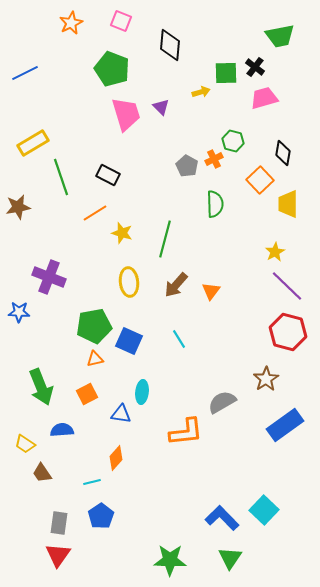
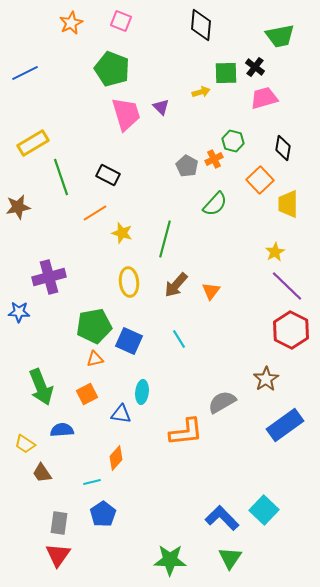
black diamond at (170, 45): moved 31 px right, 20 px up
black diamond at (283, 153): moved 5 px up
green semicircle at (215, 204): rotated 44 degrees clockwise
purple cross at (49, 277): rotated 36 degrees counterclockwise
red hexagon at (288, 332): moved 3 px right, 2 px up; rotated 12 degrees clockwise
blue pentagon at (101, 516): moved 2 px right, 2 px up
